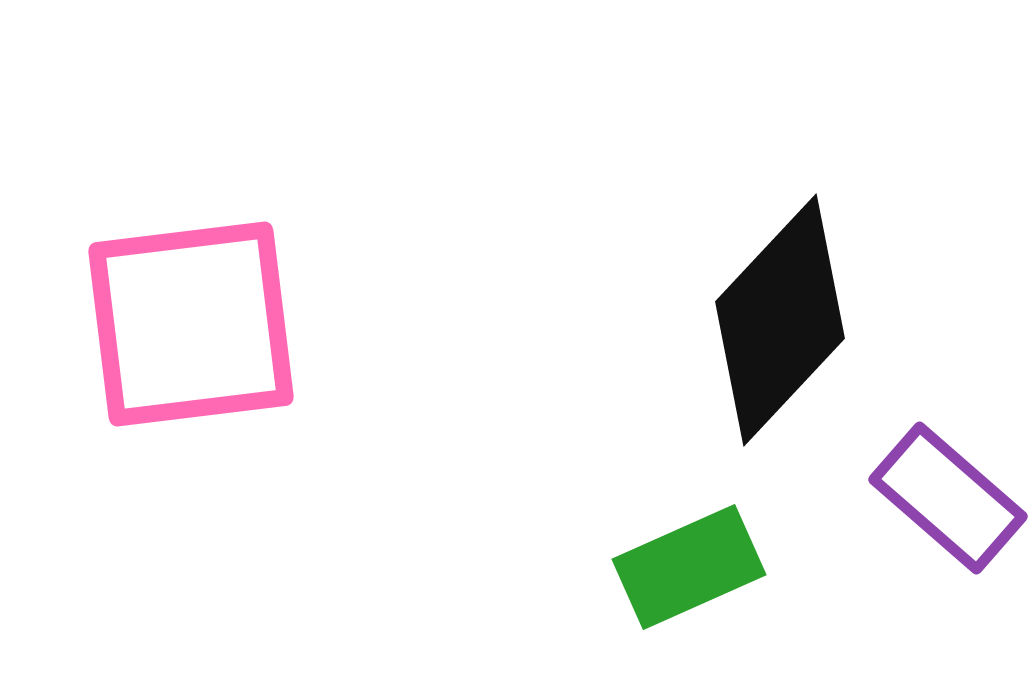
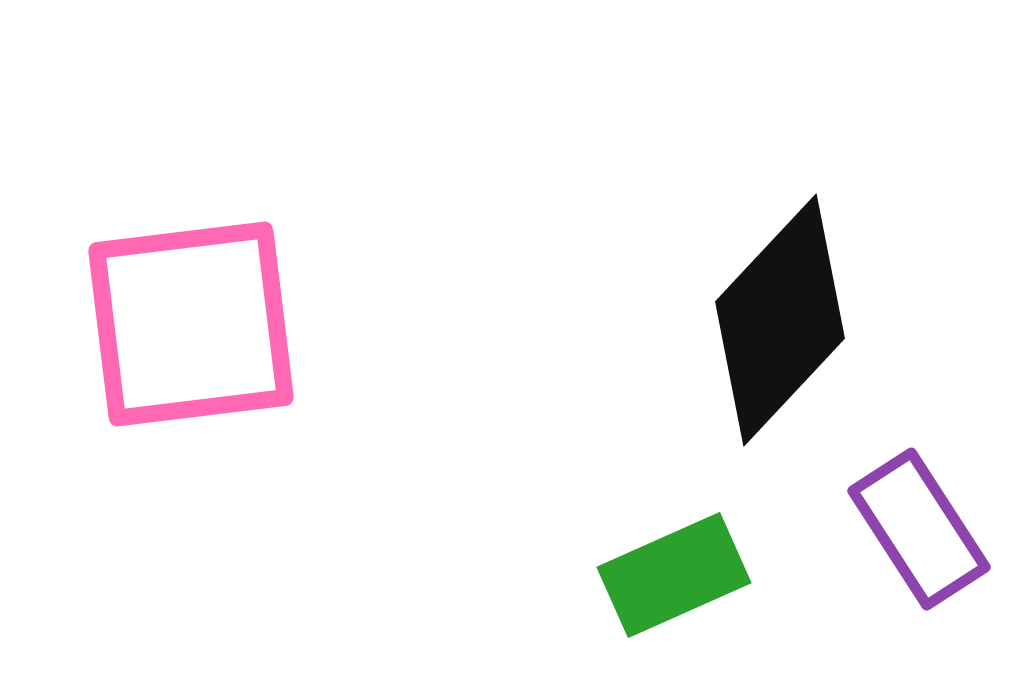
purple rectangle: moved 29 px left, 31 px down; rotated 16 degrees clockwise
green rectangle: moved 15 px left, 8 px down
